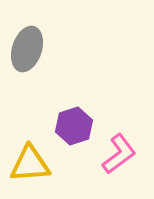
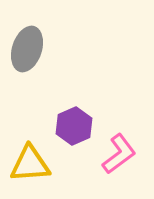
purple hexagon: rotated 6 degrees counterclockwise
